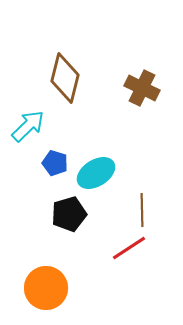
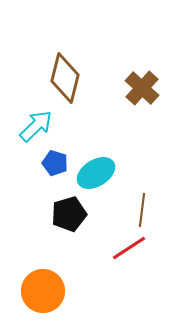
brown cross: rotated 16 degrees clockwise
cyan arrow: moved 8 px right
brown line: rotated 8 degrees clockwise
orange circle: moved 3 px left, 3 px down
